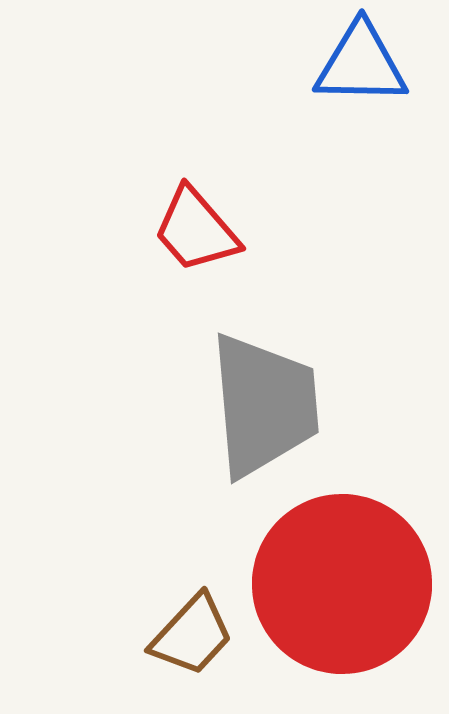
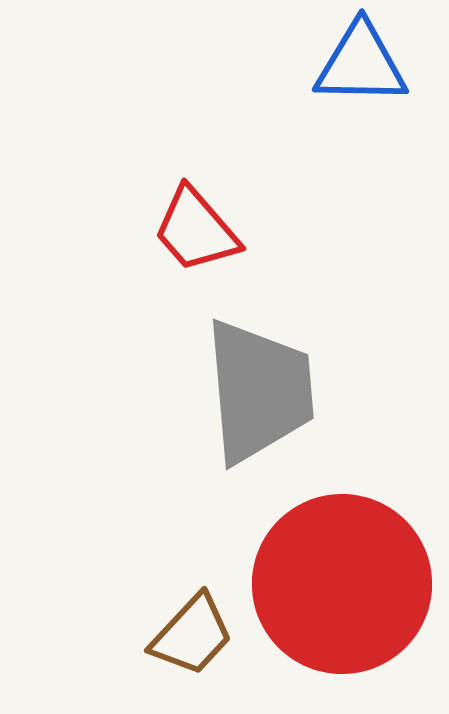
gray trapezoid: moved 5 px left, 14 px up
